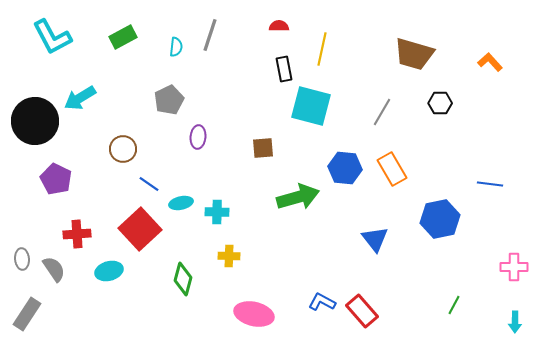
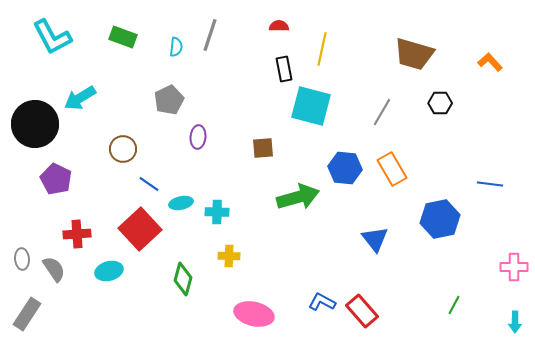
green rectangle at (123, 37): rotated 48 degrees clockwise
black circle at (35, 121): moved 3 px down
